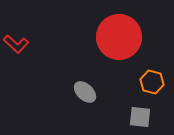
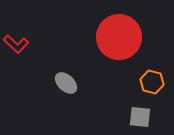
gray ellipse: moved 19 px left, 9 px up
